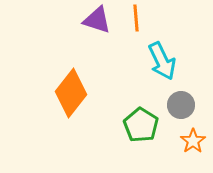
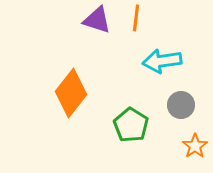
orange line: rotated 12 degrees clockwise
cyan arrow: rotated 108 degrees clockwise
green pentagon: moved 10 px left
orange star: moved 2 px right, 5 px down
